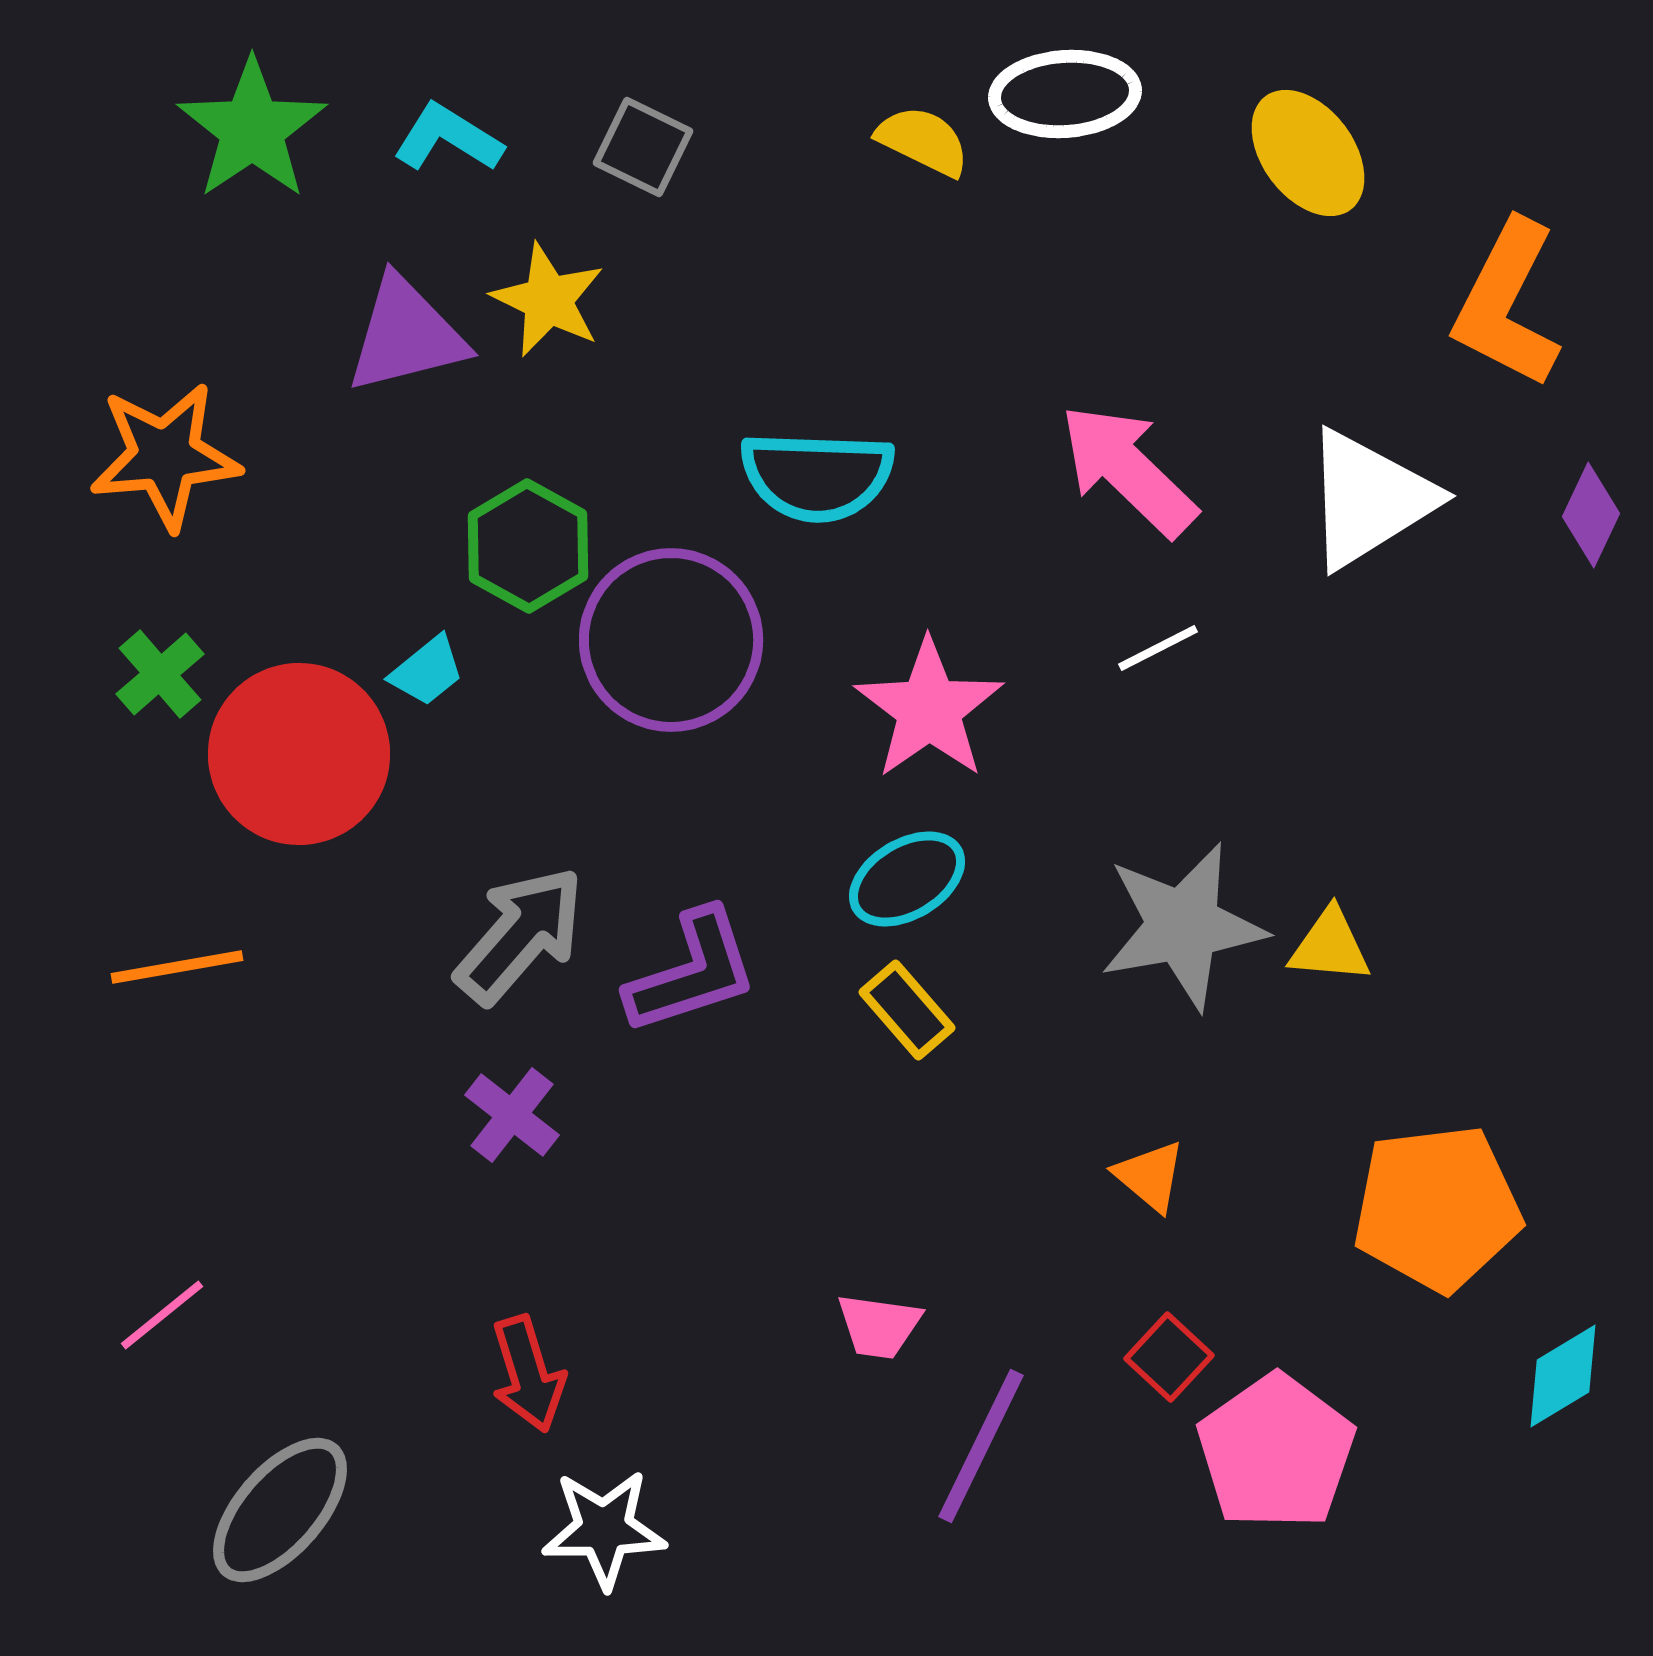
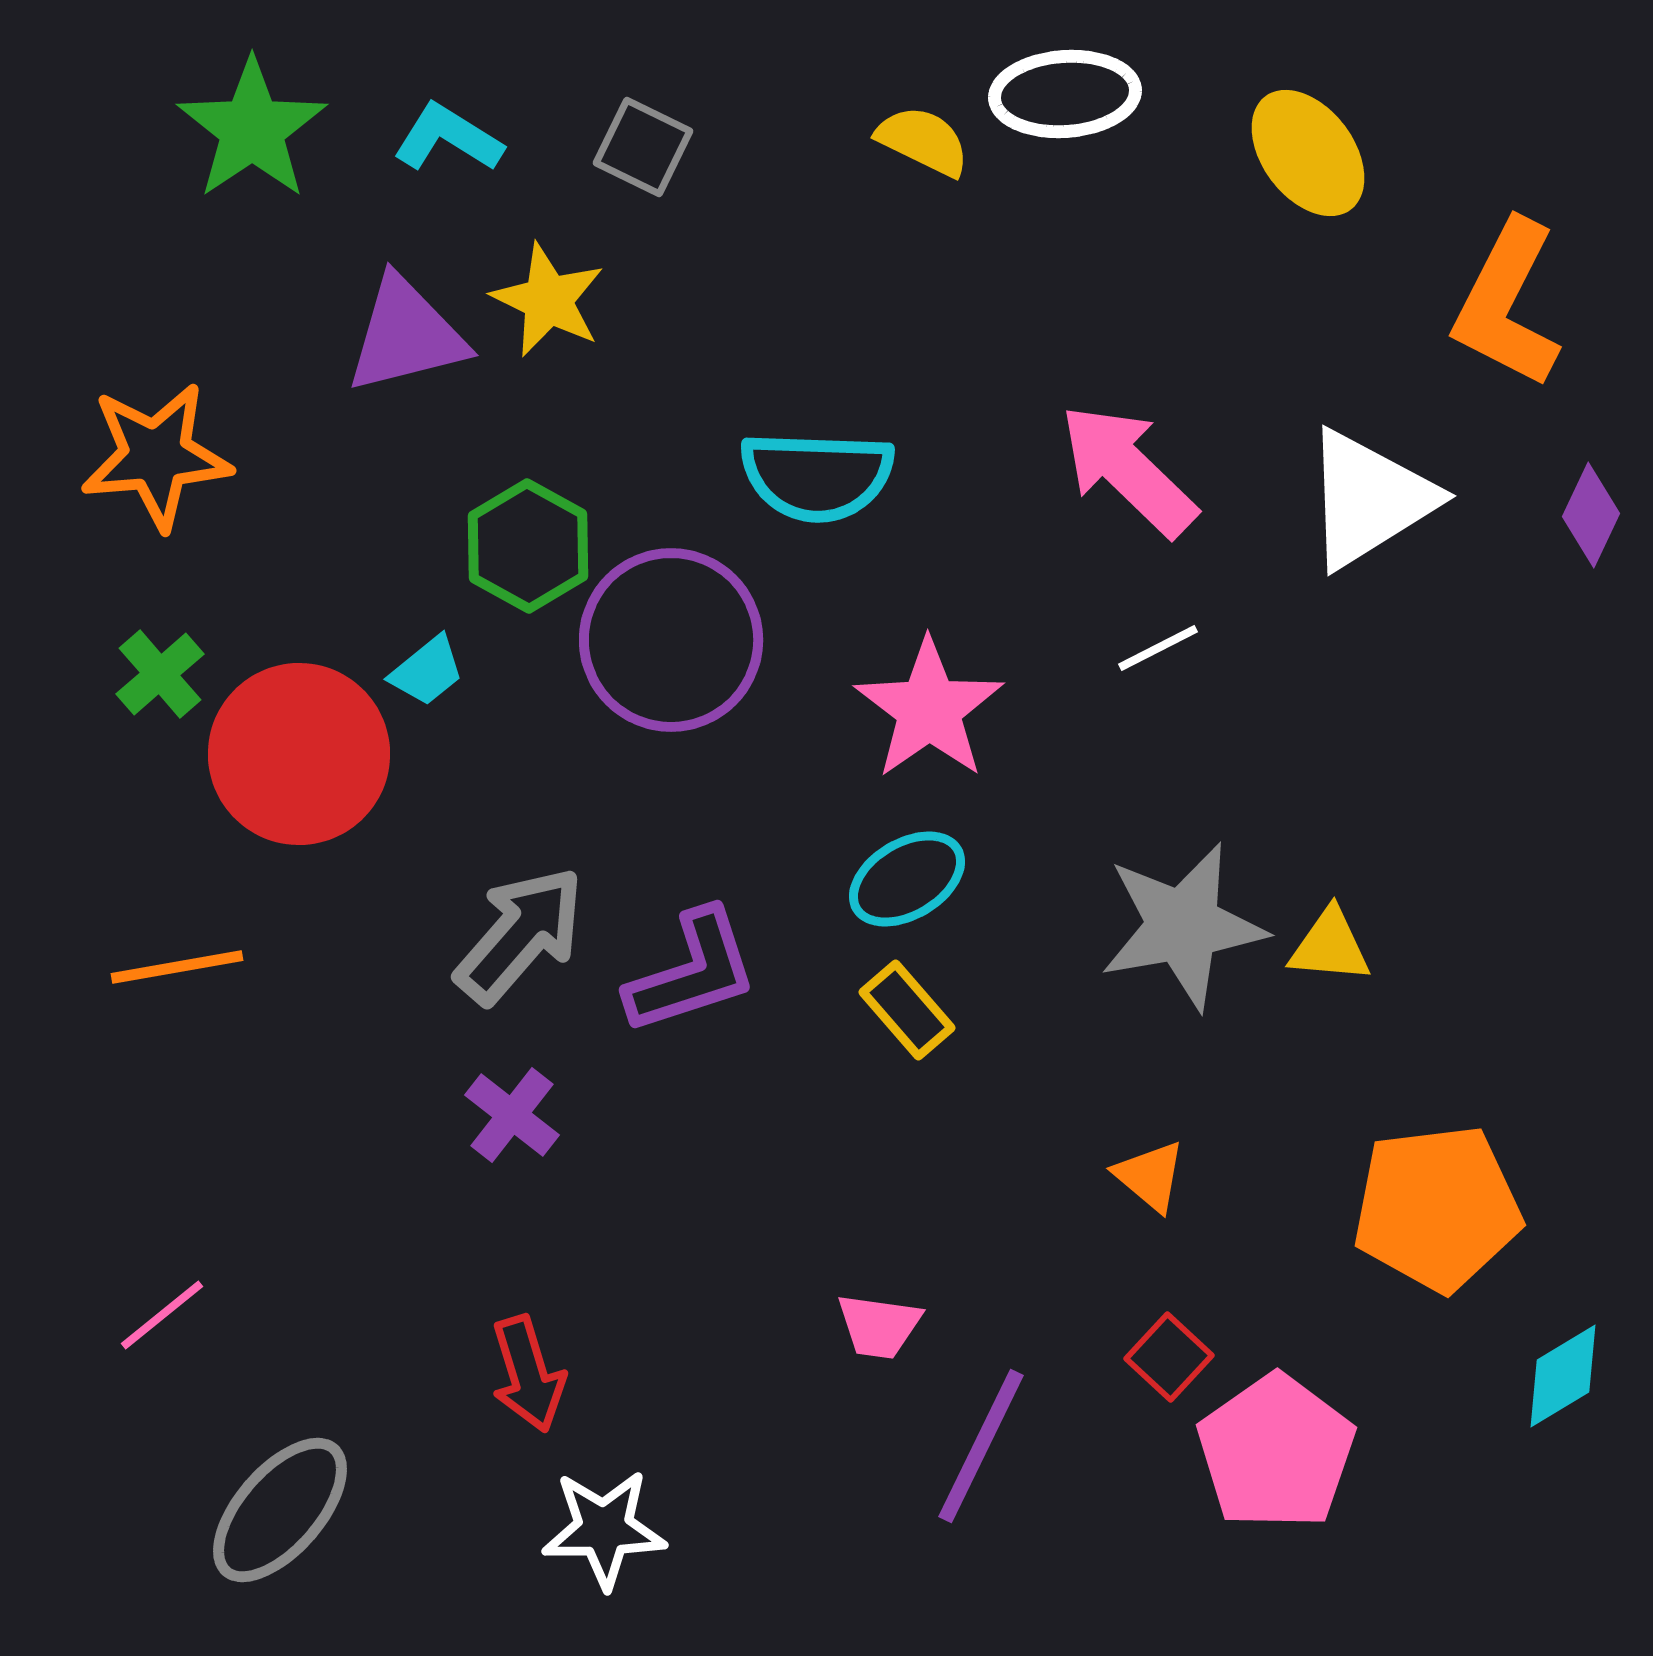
orange star: moved 9 px left
